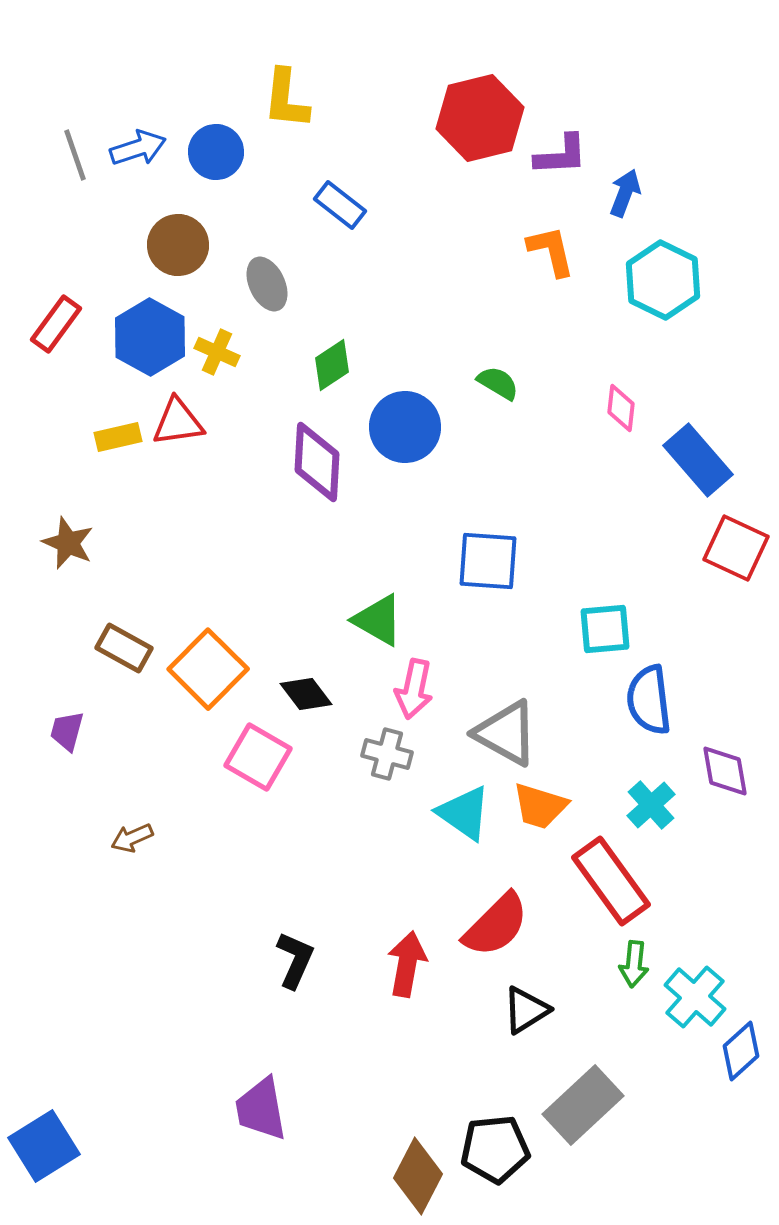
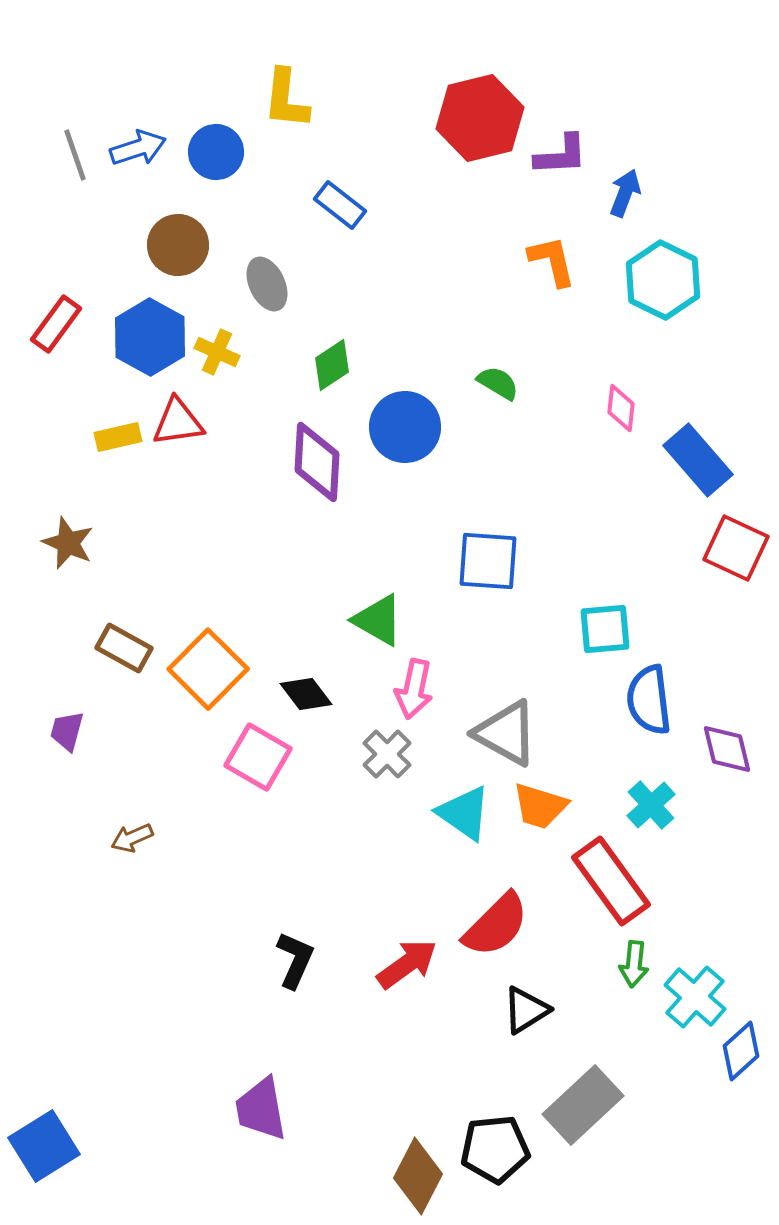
orange L-shape at (551, 251): moved 1 px right, 10 px down
gray cross at (387, 754): rotated 30 degrees clockwise
purple diamond at (725, 771): moved 2 px right, 22 px up; rotated 4 degrees counterclockwise
red arrow at (407, 964): rotated 44 degrees clockwise
